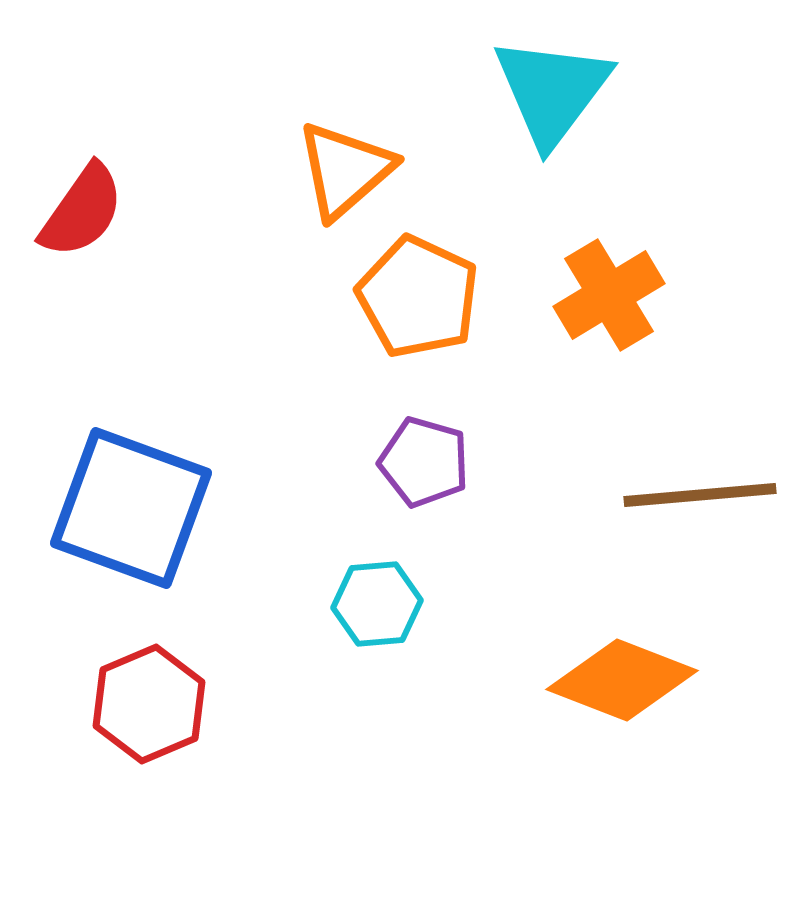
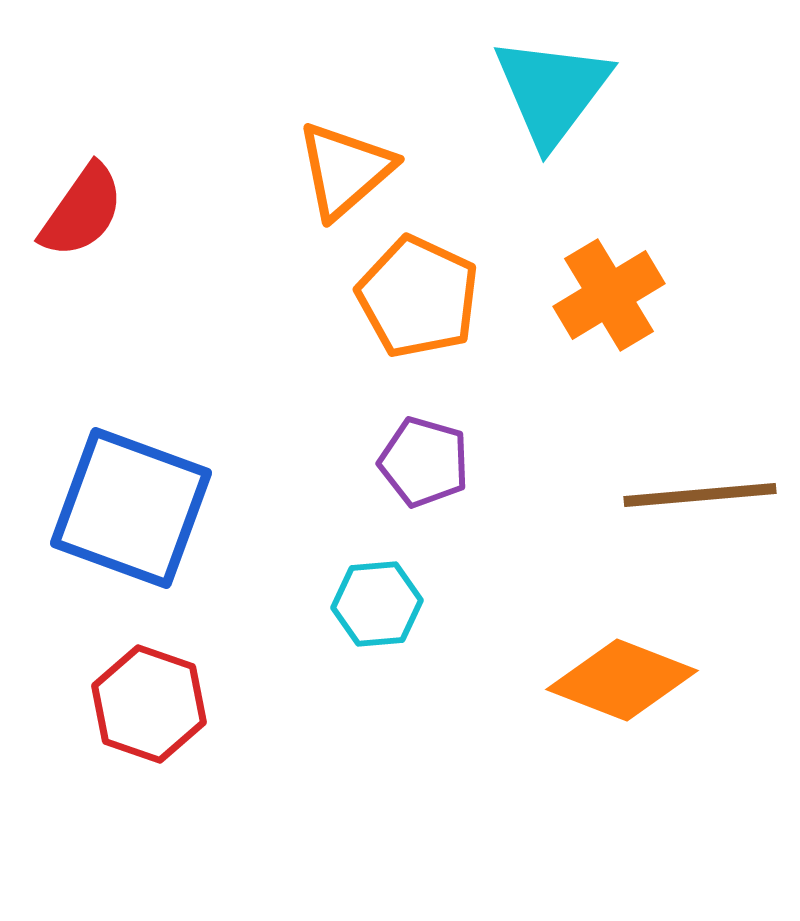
red hexagon: rotated 18 degrees counterclockwise
